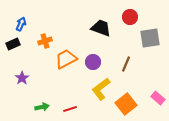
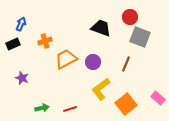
gray square: moved 10 px left, 1 px up; rotated 30 degrees clockwise
purple star: rotated 16 degrees counterclockwise
green arrow: moved 1 px down
